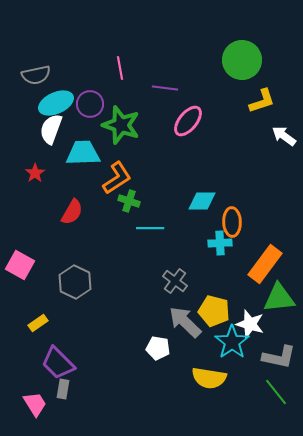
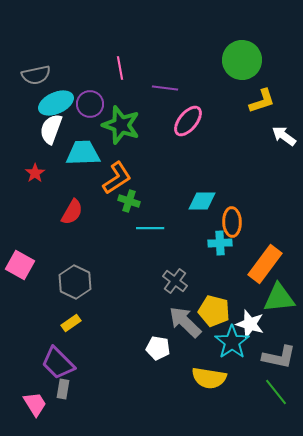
yellow rectangle: moved 33 px right
